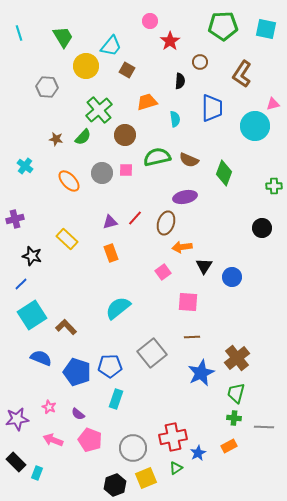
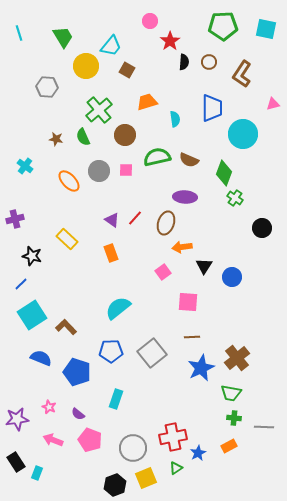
brown circle at (200, 62): moved 9 px right
black semicircle at (180, 81): moved 4 px right, 19 px up
cyan circle at (255, 126): moved 12 px left, 8 px down
green semicircle at (83, 137): rotated 114 degrees clockwise
gray circle at (102, 173): moved 3 px left, 2 px up
green cross at (274, 186): moved 39 px left, 12 px down; rotated 35 degrees clockwise
purple ellipse at (185, 197): rotated 15 degrees clockwise
purple triangle at (110, 222): moved 2 px right, 2 px up; rotated 49 degrees clockwise
blue pentagon at (110, 366): moved 1 px right, 15 px up
blue star at (201, 373): moved 5 px up
green trapezoid at (236, 393): moved 5 px left; rotated 95 degrees counterclockwise
black rectangle at (16, 462): rotated 12 degrees clockwise
